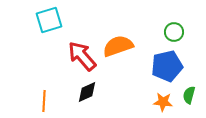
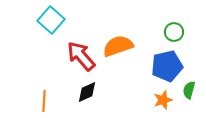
cyan square: moved 2 px right; rotated 32 degrees counterclockwise
red arrow: moved 1 px left
green semicircle: moved 5 px up
orange star: moved 2 px up; rotated 24 degrees counterclockwise
